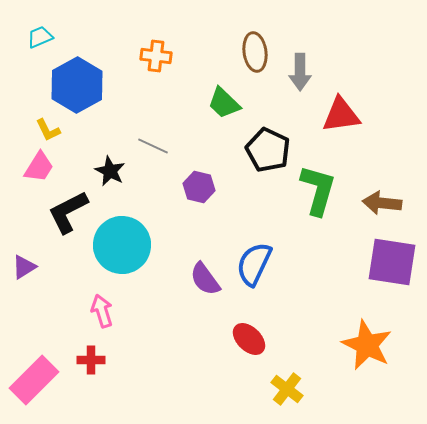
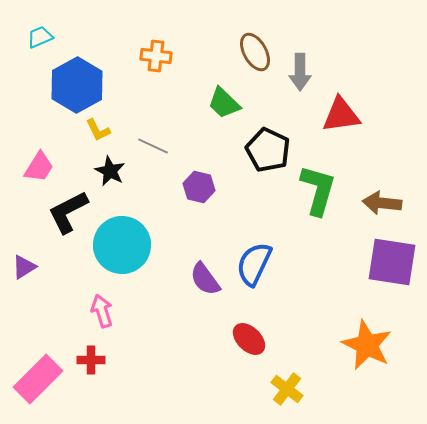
brown ellipse: rotated 21 degrees counterclockwise
yellow L-shape: moved 50 px right
pink rectangle: moved 4 px right, 1 px up
